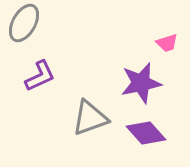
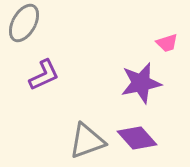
purple L-shape: moved 4 px right, 1 px up
gray triangle: moved 3 px left, 23 px down
purple diamond: moved 9 px left, 5 px down
